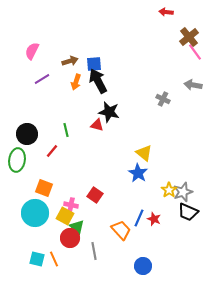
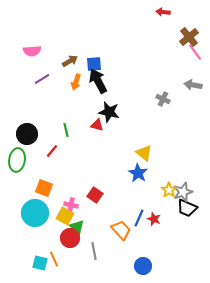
red arrow: moved 3 px left
pink semicircle: rotated 120 degrees counterclockwise
brown arrow: rotated 14 degrees counterclockwise
black trapezoid: moved 1 px left, 4 px up
cyan square: moved 3 px right, 4 px down
